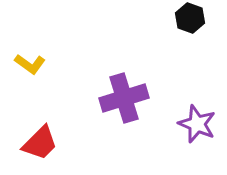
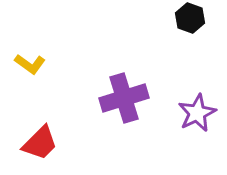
purple star: moved 11 px up; rotated 24 degrees clockwise
